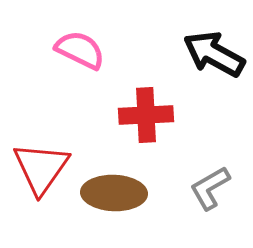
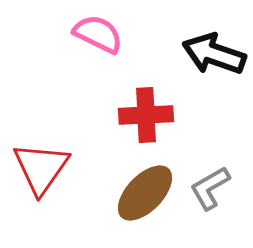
pink semicircle: moved 18 px right, 16 px up
black arrow: rotated 10 degrees counterclockwise
brown ellipse: moved 31 px right; rotated 48 degrees counterclockwise
